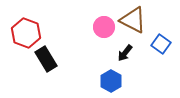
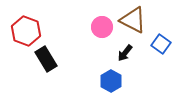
pink circle: moved 2 px left
red hexagon: moved 2 px up
